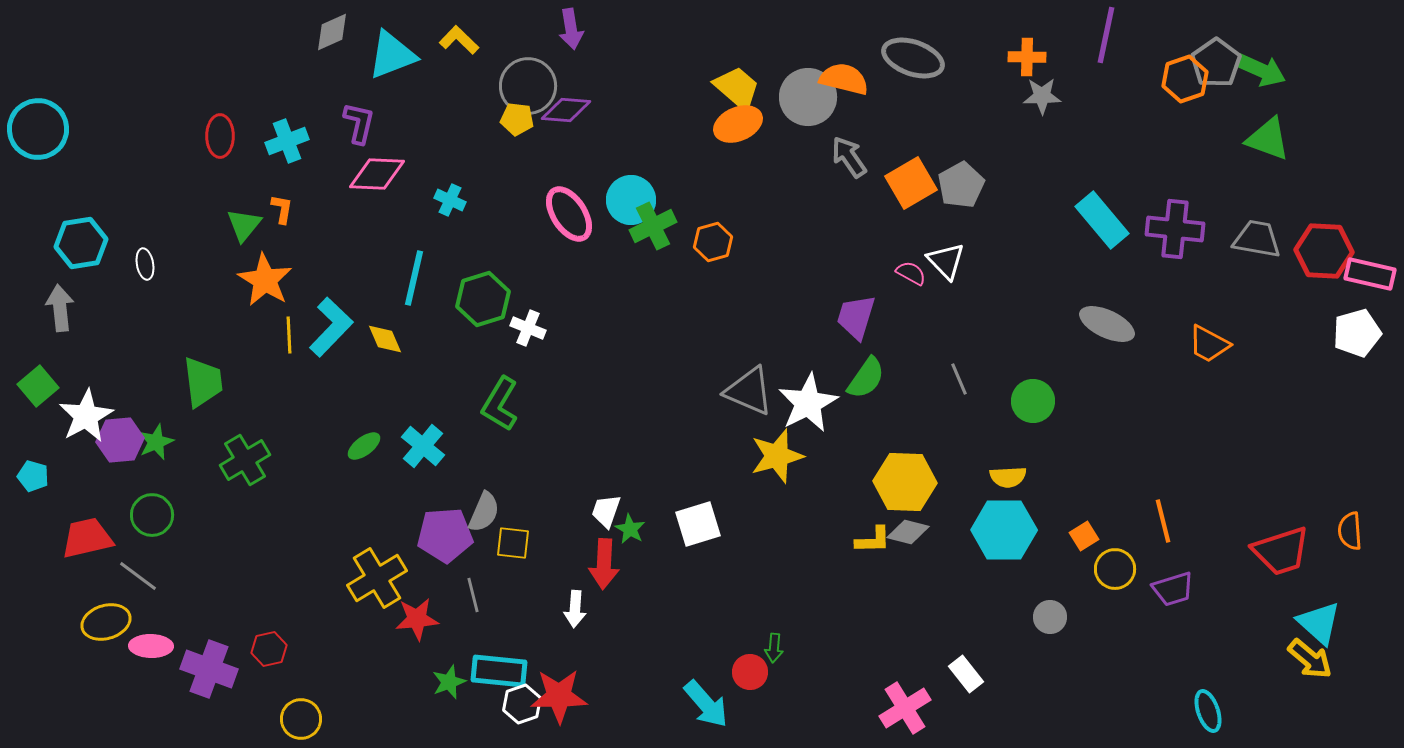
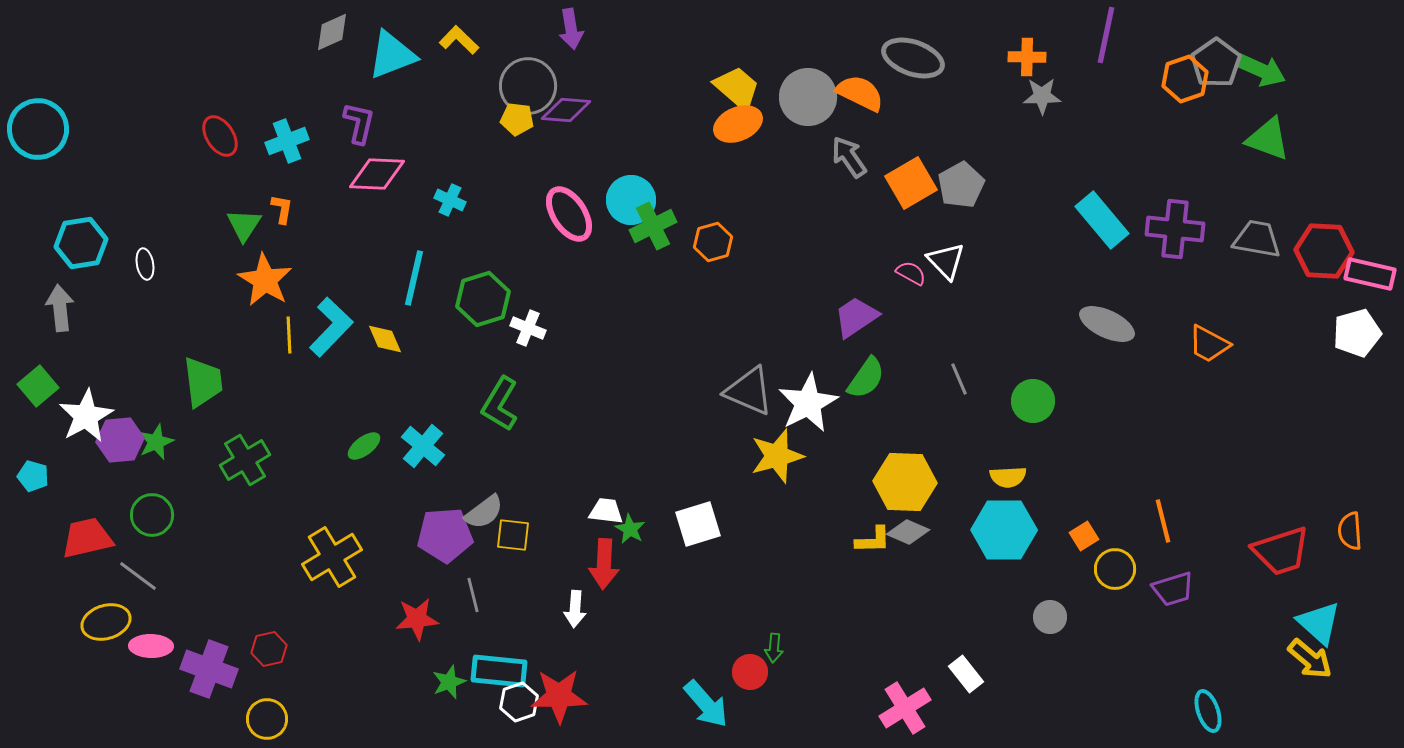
orange semicircle at (844, 79): moved 16 px right, 14 px down; rotated 12 degrees clockwise
red ellipse at (220, 136): rotated 33 degrees counterclockwise
green triangle at (244, 225): rotated 6 degrees counterclockwise
purple trapezoid at (856, 317): rotated 39 degrees clockwise
white trapezoid at (606, 511): rotated 78 degrees clockwise
gray semicircle at (484, 512): rotated 30 degrees clockwise
gray diamond at (908, 532): rotated 9 degrees clockwise
yellow square at (513, 543): moved 8 px up
yellow cross at (377, 578): moved 45 px left, 21 px up
white hexagon at (522, 704): moved 3 px left, 2 px up
yellow circle at (301, 719): moved 34 px left
